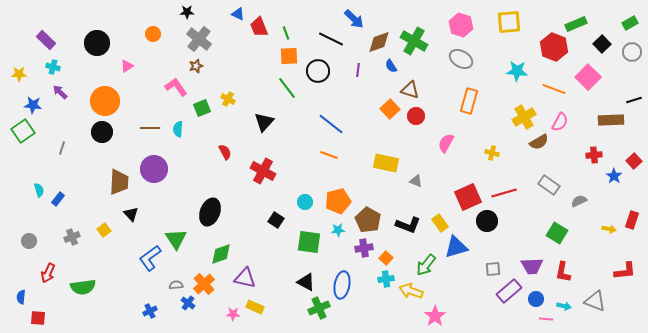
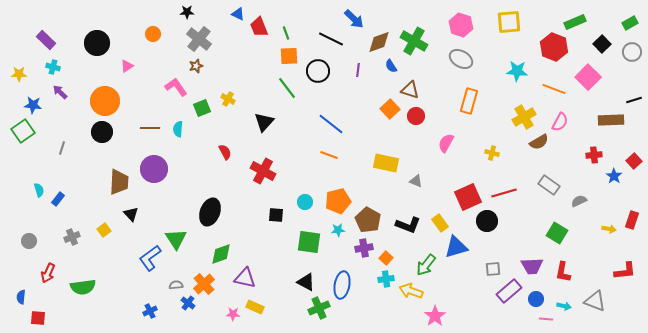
green rectangle at (576, 24): moved 1 px left, 2 px up
black square at (276, 220): moved 5 px up; rotated 28 degrees counterclockwise
